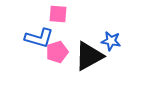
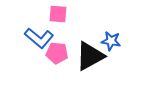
blue L-shape: rotated 24 degrees clockwise
pink pentagon: moved 1 px down; rotated 25 degrees clockwise
black triangle: moved 1 px right
